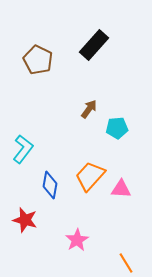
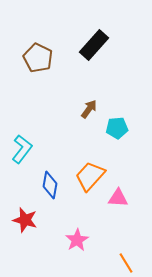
brown pentagon: moved 2 px up
cyan L-shape: moved 1 px left
pink triangle: moved 3 px left, 9 px down
